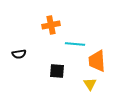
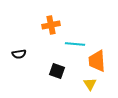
black square: rotated 14 degrees clockwise
